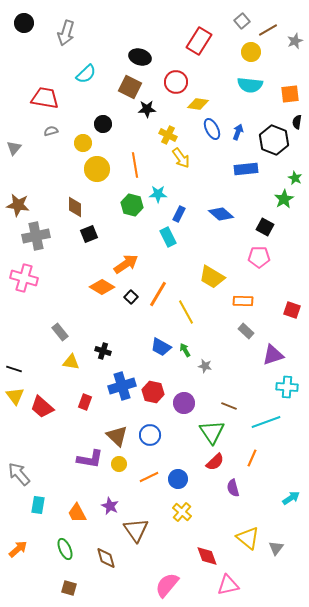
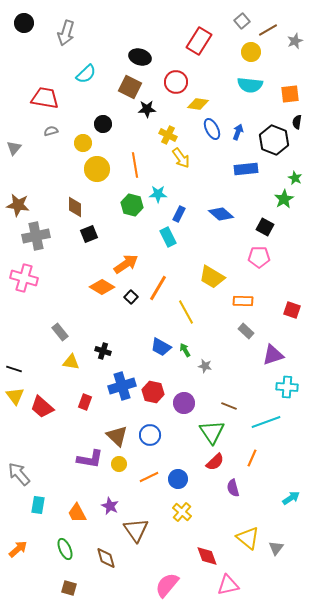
orange line at (158, 294): moved 6 px up
